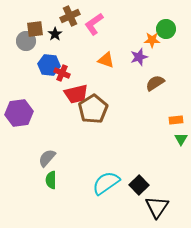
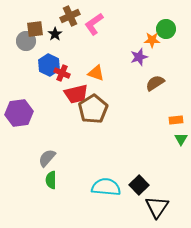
orange triangle: moved 10 px left, 13 px down
blue hexagon: rotated 20 degrees clockwise
cyan semicircle: moved 4 px down; rotated 40 degrees clockwise
